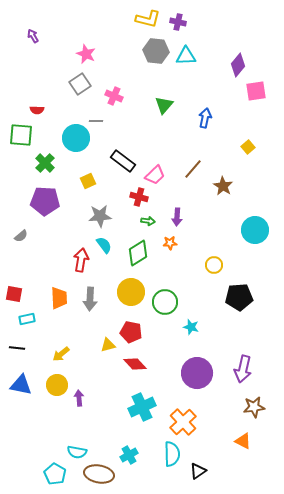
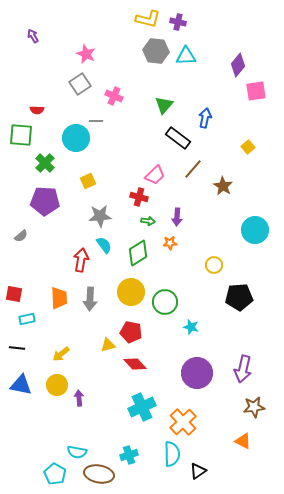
black rectangle at (123, 161): moved 55 px right, 23 px up
cyan cross at (129, 455): rotated 12 degrees clockwise
